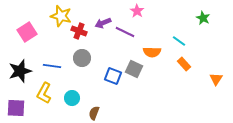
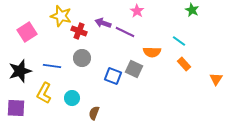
green star: moved 11 px left, 8 px up
purple arrow: rotated 42 degrees clockwise
